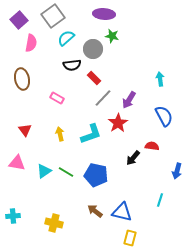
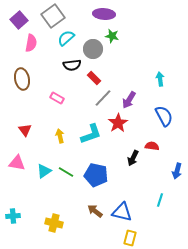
yellow arrow: moved 2 px down
black arrow: rotated 14 degrees counterclockwise
